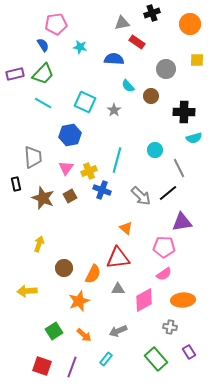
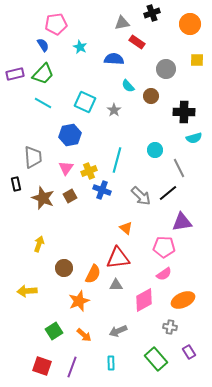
cyan star at (80, 47): rotated 16 degrees clockwise
gray triangle at (118, 289): moved 2 px left, 4 px up
orange ellipse at (183, 300): rotated 20 degrees counterclockwise
cyan rectangle at (106, 359): moved 5 px right, 4 px down; rotated 40 degrees counterclockwise
